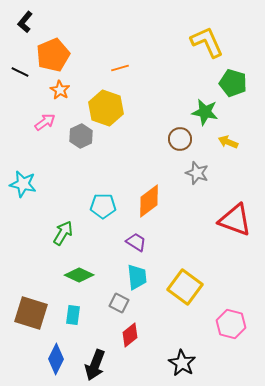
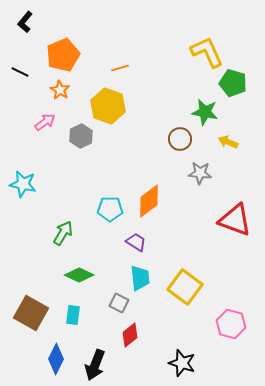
yellow L-shape: moved 10 px down
orange pentagon: moved 10 px right
yellow hexagon: moved 2 px right, 2 px up
gray star: moved 3 px right; rotated 15 degrees counterclockwise
cyan pentagon: moved 7 px right, 3 px down
cyan trapezoid: moved 3 px right, 1 px down
brown square: rotated 12 degrees clockwise
black star: rotated 12 degrees counterclockwise
